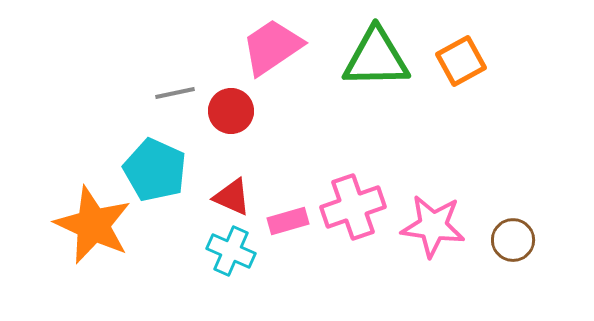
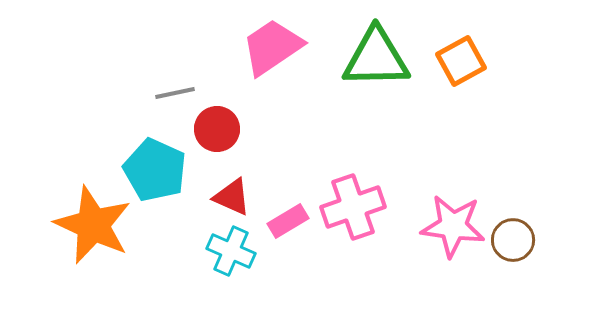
red circle: moved 14 px left, 18 px down
pink rectangle: rotated 15 degrees counterclockwise
pink star: moved 20 px right
